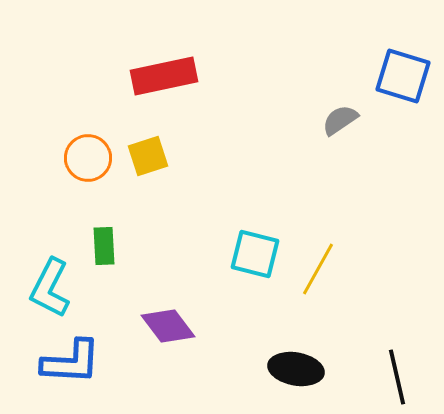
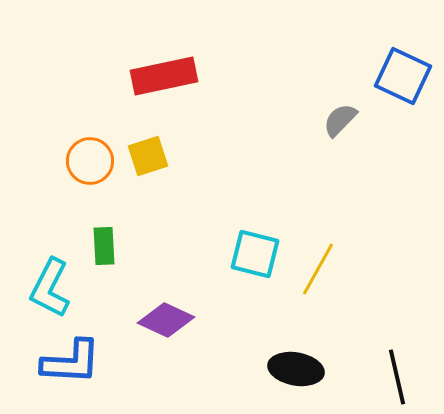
blue square: rotated 8 degrees clockwise
gray semicircle: rotated 12 degrees counterclockwise
orange circle: moved 2 px right, 3 px down
purple diamond: moved 2 px left, 6 px up; rotated 28 degrees counterclockwise
